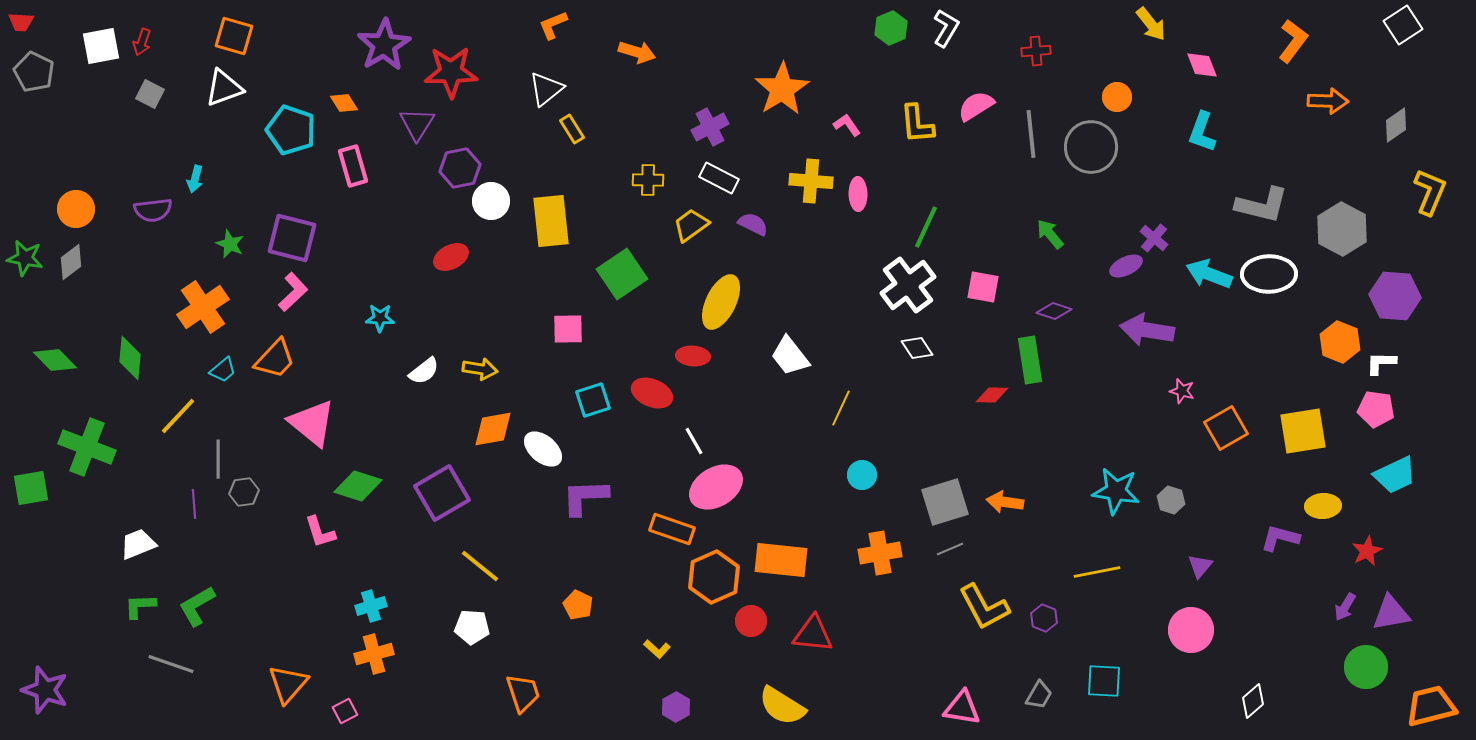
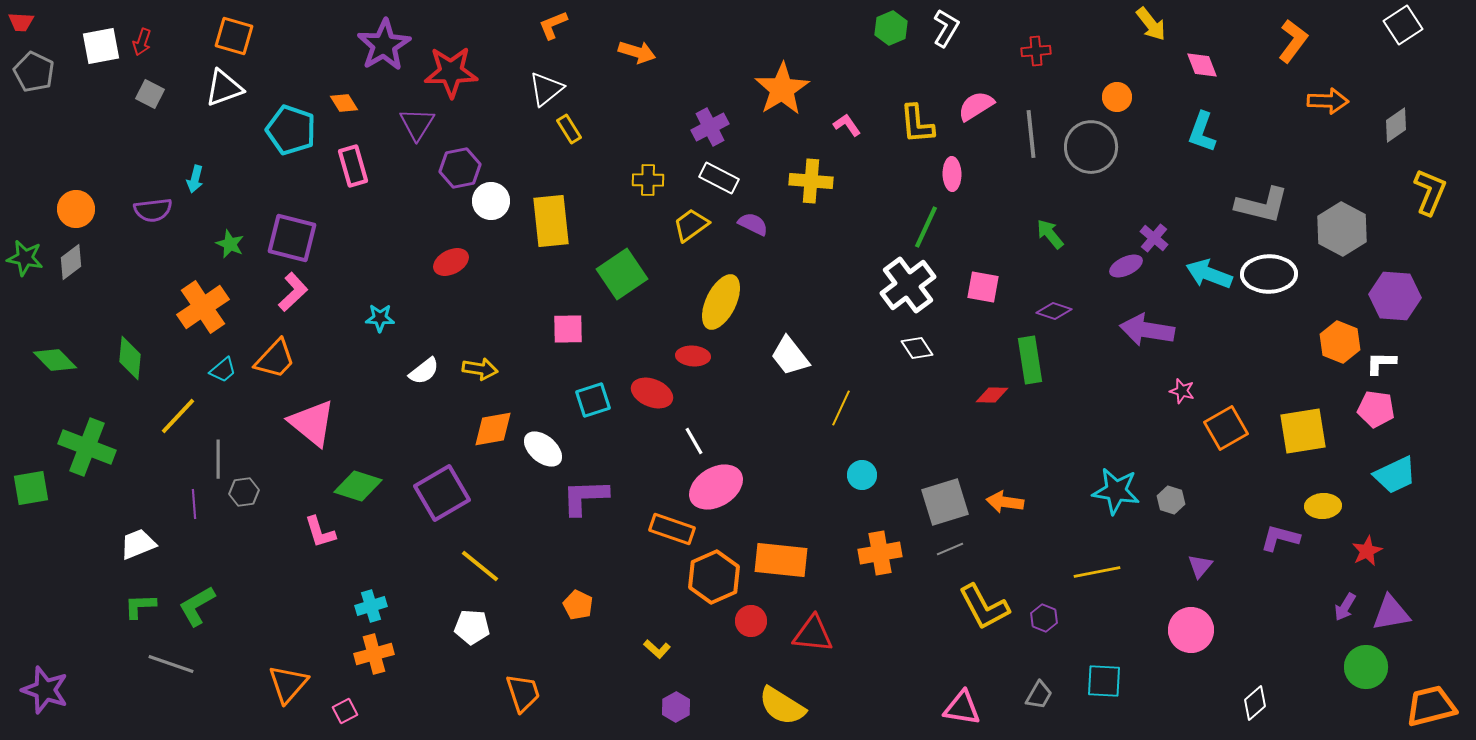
yellow rectangle at (572, 129): moved 3 px left
pink ellipse at (858, 194): moved 94 px right, 20 px up
red ellipse at (451, 257): moved 5 px down
white diamond at (1253, 701): moved 2 px right, 2 px down
